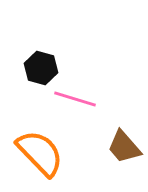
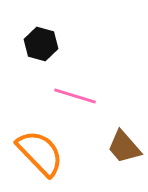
black hexagon: moved 24 px up
pink line: moved 3 px up
